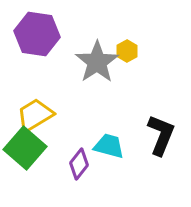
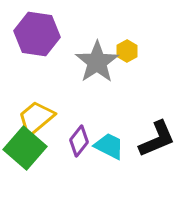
yellow trapezoid: moved 1 px right, 3 px down; rotated 9 degrees counterclockwise
black L-shape: moved 4 px left, 4 px down; rotated 45 degrees clockwise
cyan trapezoid: rotated 12 degrees clockwise
purple diamond: moved 23 px up
